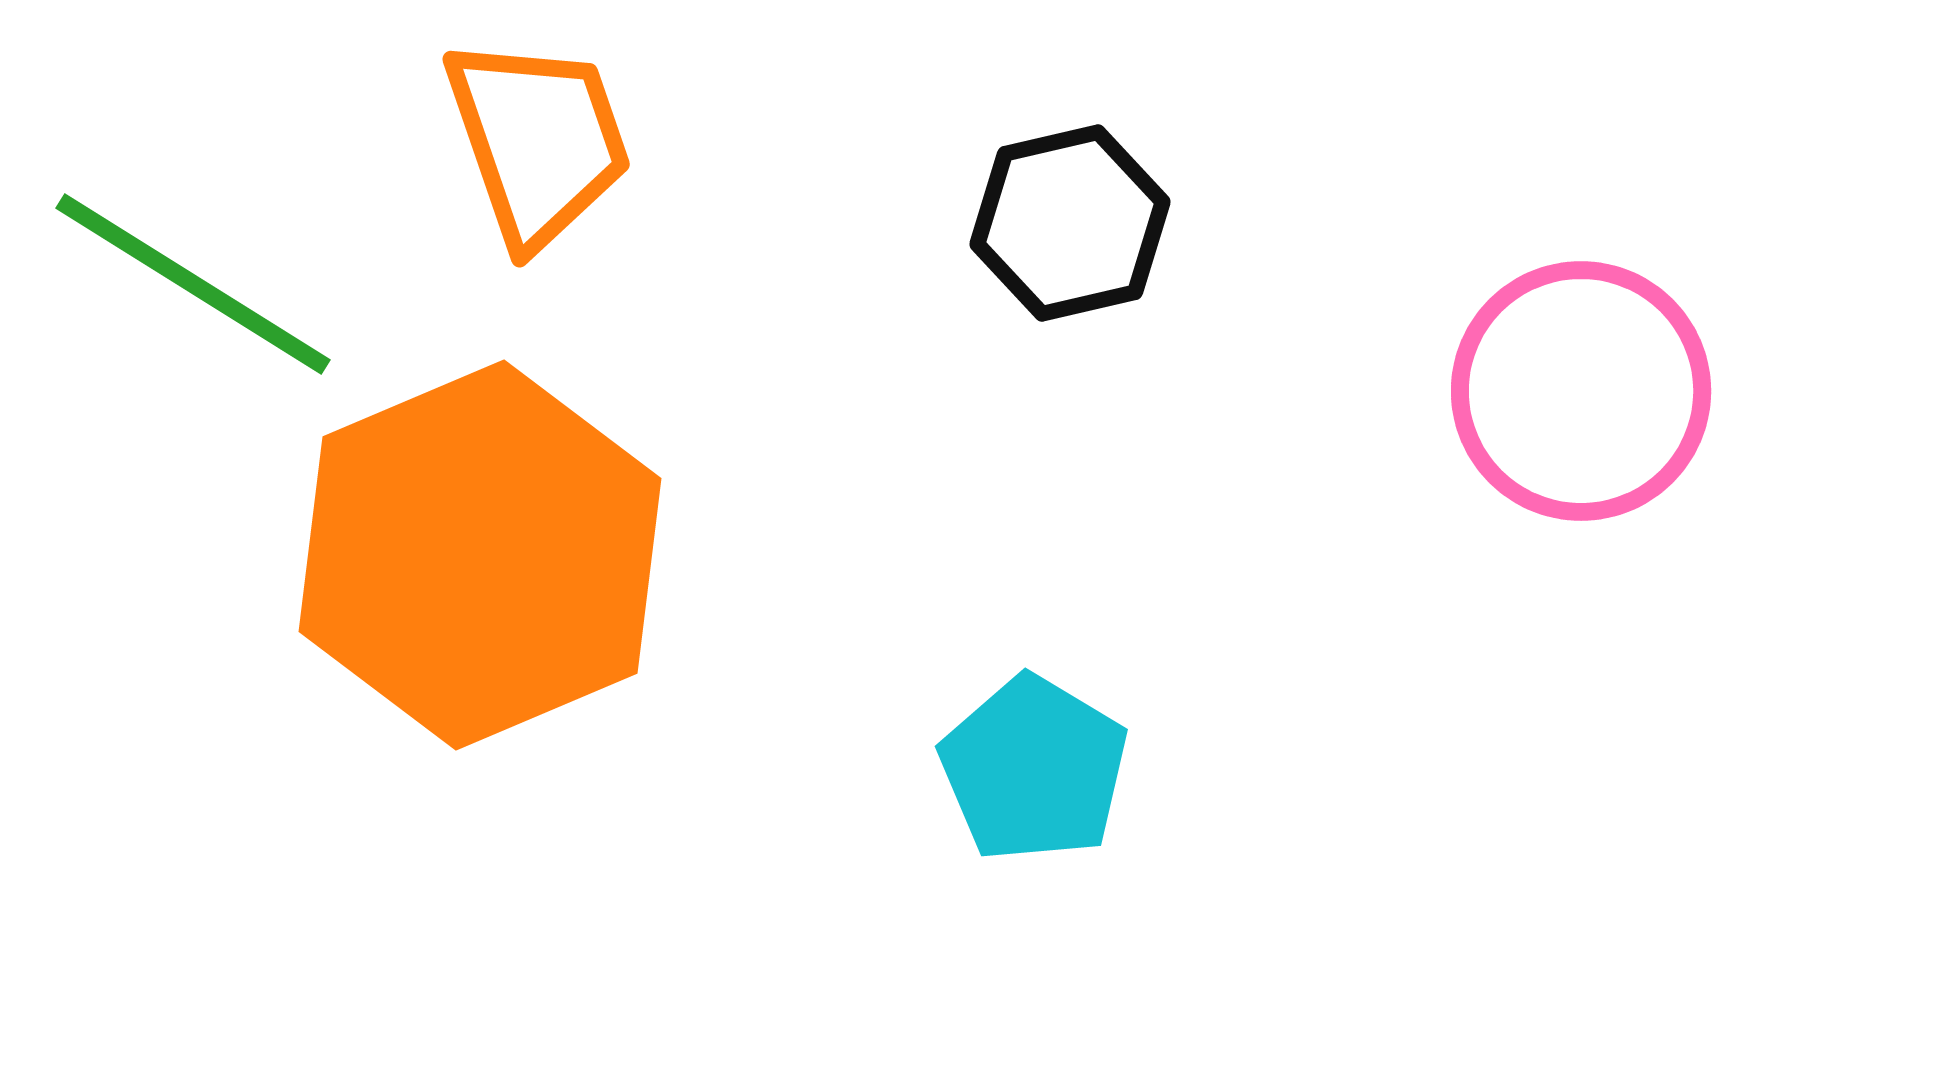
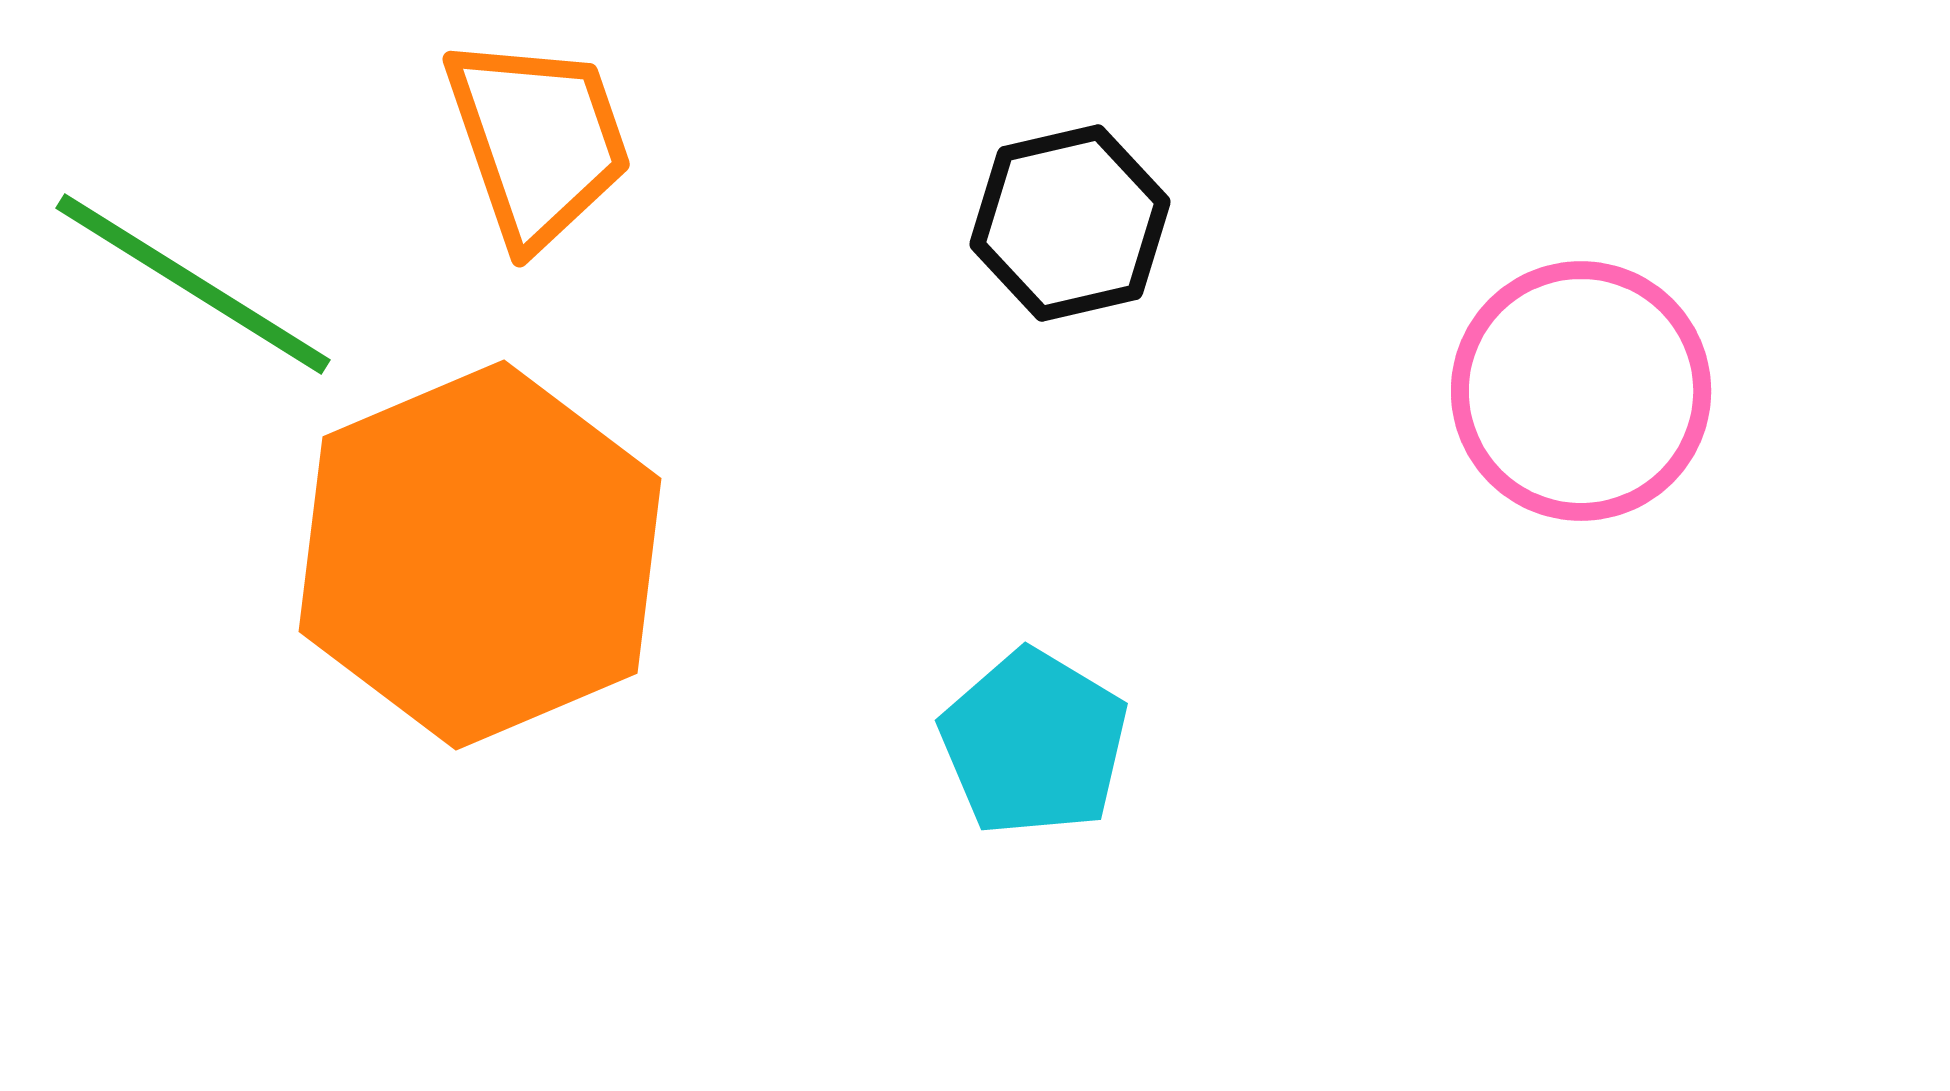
cyan pentagon: moved 26 px up
